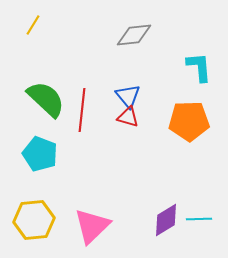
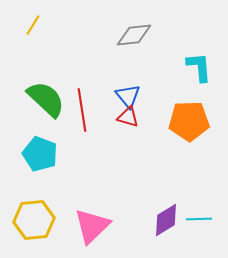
red line: rotated 15 degrees counterclockwise
